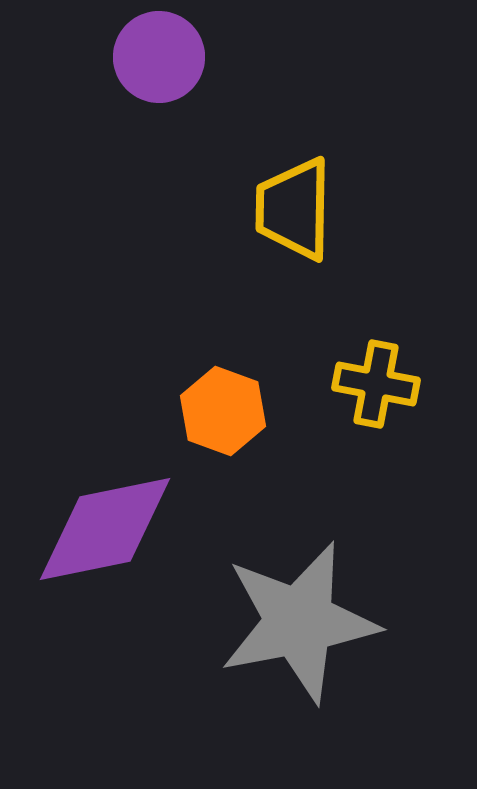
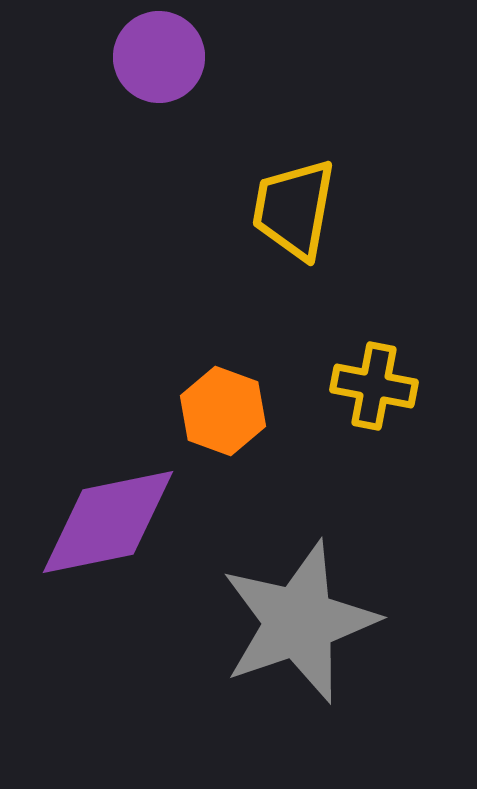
yellow trapezoid: rotated 9 degrees clockwise
yellow cross: moved 2 px left, 2 px down
purple diamond: moved 3 px right, 7 px up
gray star: rotated 8 degrees counterclockwise
